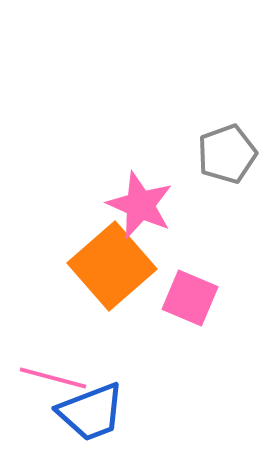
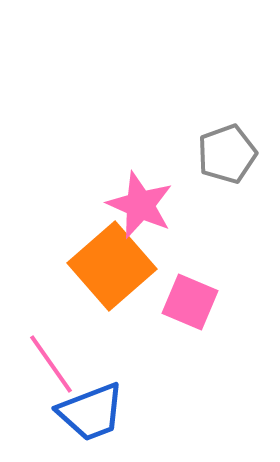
pink square: moved 4 px down
pink line: moved 2 px left, 14 px up; rotated 40 degrees clockwise
